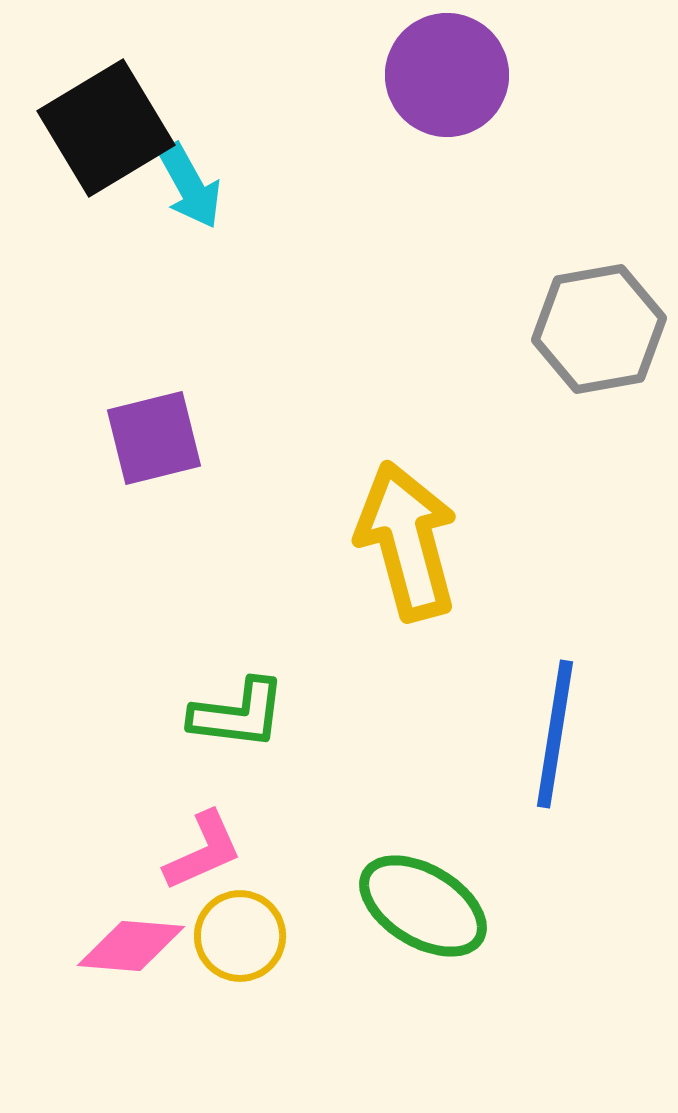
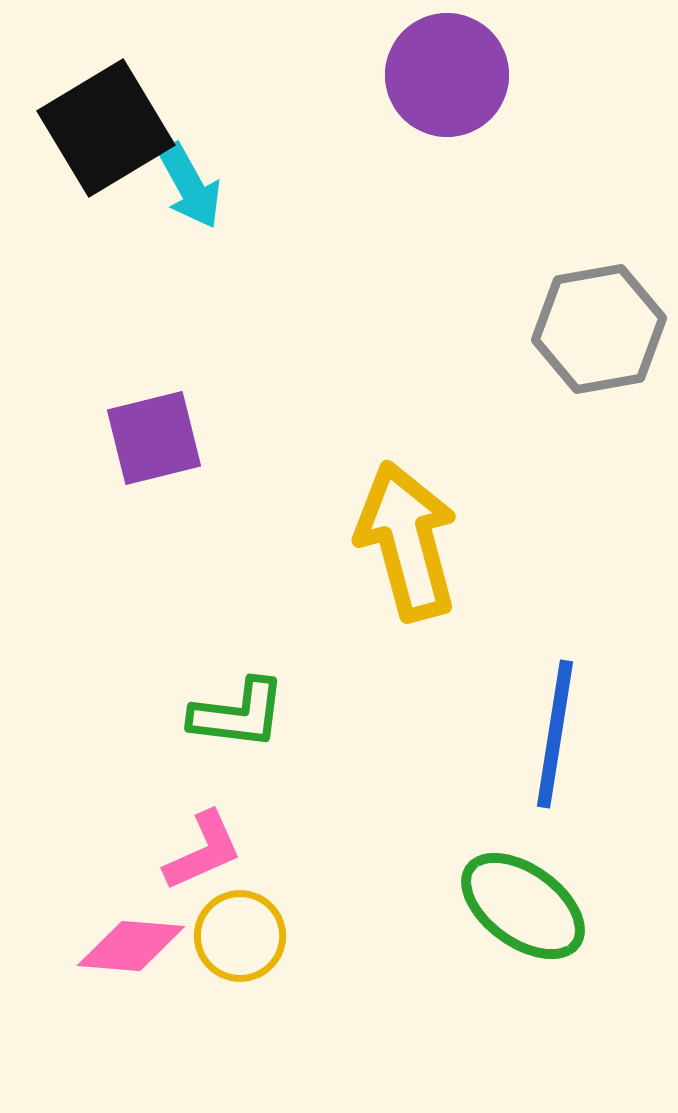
green ellipse: moved 100 px right; rotated 5 degrees clockwise
